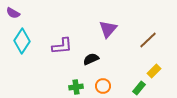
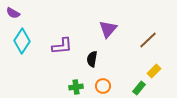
black semicircle: moved 1 px right; rotated 56 degrees counterclockwise
